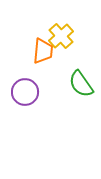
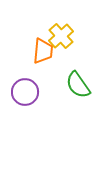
green semicircle: moved 3 px left, 1 px down
